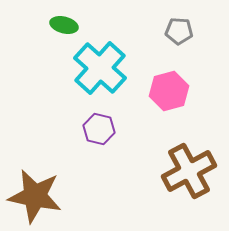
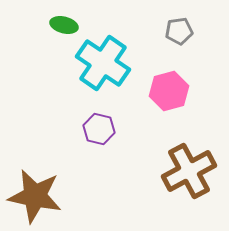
gray pentagon: rotated 12 degrees counterclockwise
cyan cross: moved 3 px right, 5 px up; rotated 8 degrees counterclockwise
